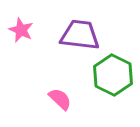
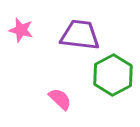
pink star: rotated 10 degrees counterclockwise
green hexagon: rotated 6 degrees clockwise
